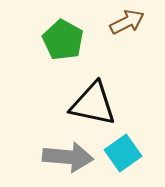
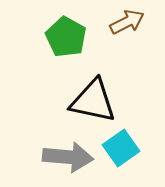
green pentagon: moved 3 px right, 3 px up
black triangle: moved 3 px up
cyan square: moved 2 px left, 5 px up
